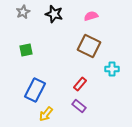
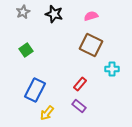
brown square: moved 2 px right, 1 px up
green square: rotated 24 degrees counterclockwise
yellow arrow: moved 1 px right, 1 px up
